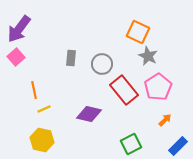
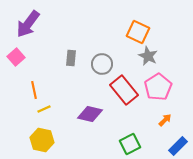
purple arrow: moved 9 px right, 5 px up
purple diamond: moved 1 px right
green square: moved 1 px left
